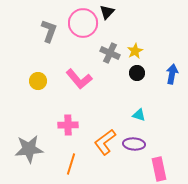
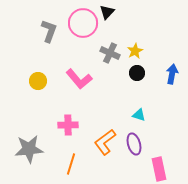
purple ellipse: rotated 70 degrees clockwise
